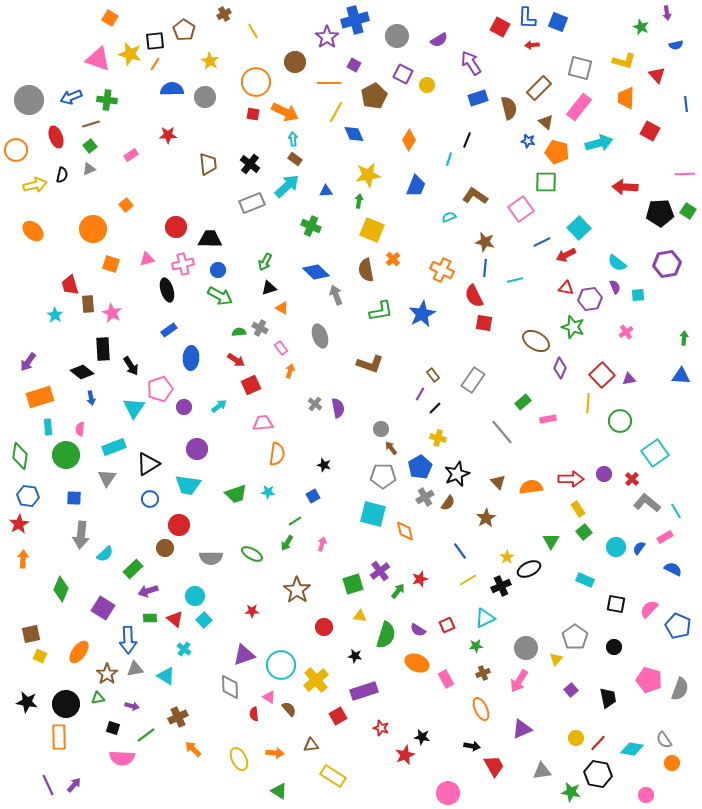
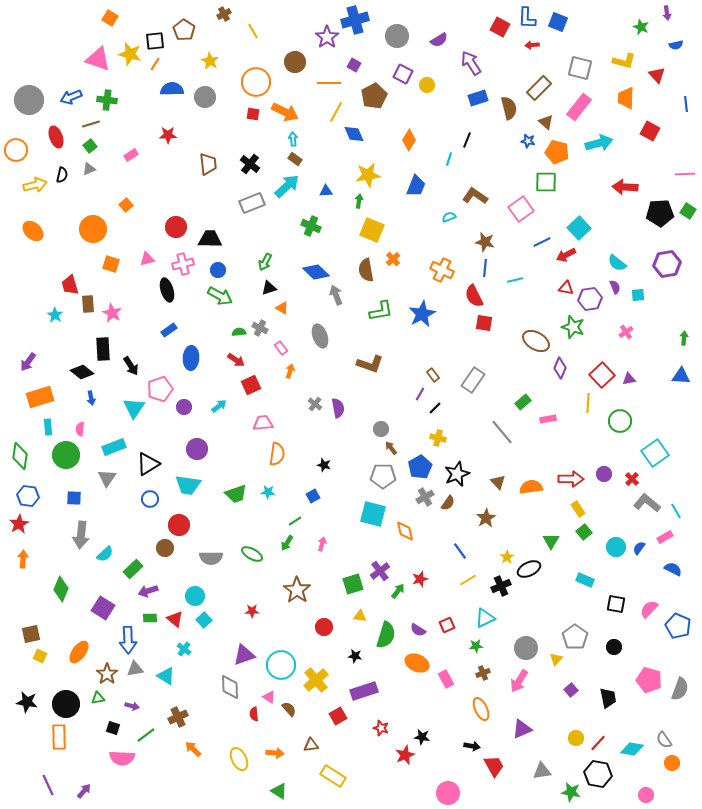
purple arrow at (74, 785): moved 10 px right, 6 px down
